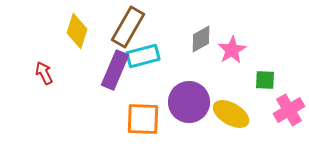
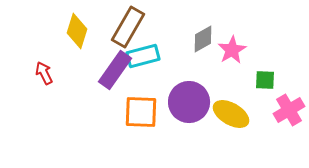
gray diamond: moved 2 px right
purple rectangle: rotated 12 degrees clockwise
orange square: moved 2 px left, 7 px up
